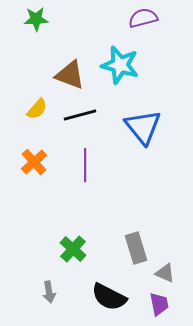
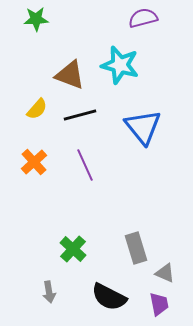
purple line: rotated 24 degrees counterclockwise
